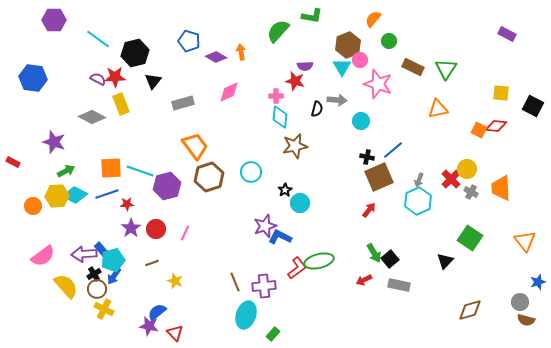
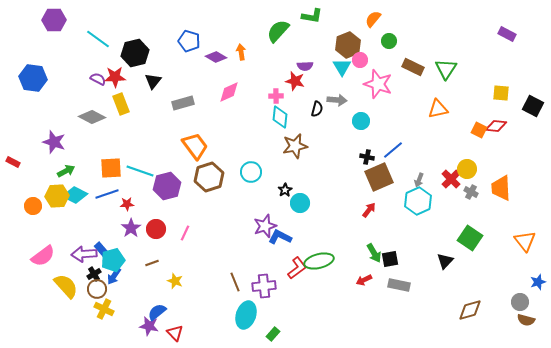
black square at (390, 259): rotated 30 degrees clockwise
